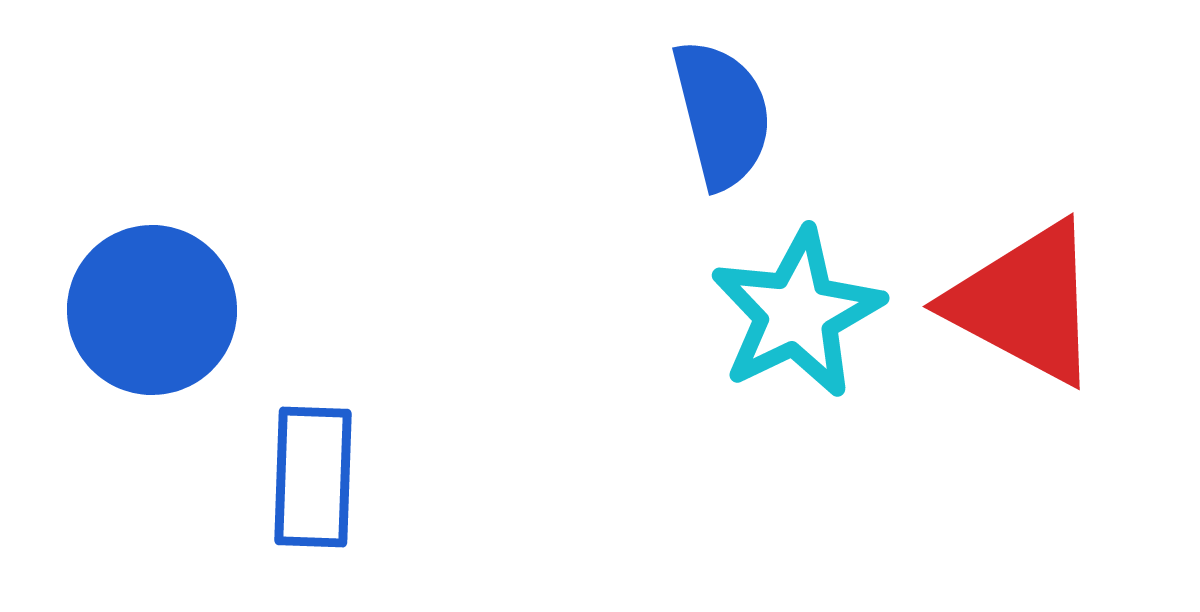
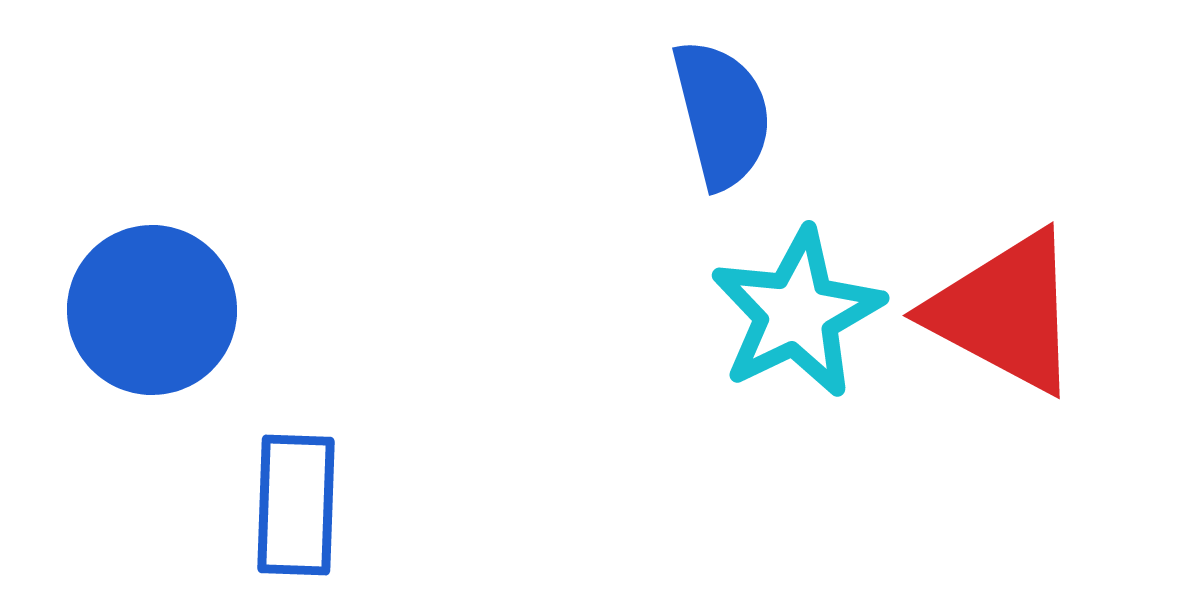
red triangle: moved 20 px left, 9 px down
blue rectangle: moved 17 px left, 28 px down
